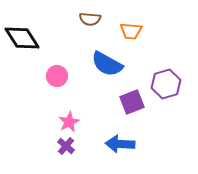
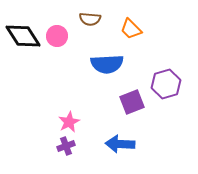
orange trapezoid: moved 2 px up; rotated 40 degrees clockwise
black diamond: moved 1 px right, 2 px up
blue semicircle: rotated 32 degrees counterclockwise
pink circle: moved 40 px up
purple cross: rotated 30 degrees clockwise
